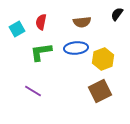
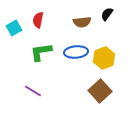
black semicircle: moved 10 px left
red semicircle: moved 3 px left, 2 px up
cyan square: moved 3 px left, 1 px up
blue ellipse: moved 4 px down
yellow hexagon: moved 1 px right, 1 px up
brown square: rotated 15 degrees counterclockwise
